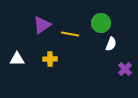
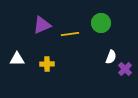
purple triangle: rotated 12 degrees clockwise
yellow line: rotated 18 degrees counterclockwise
white semicircle: moved 13 px down
yellow cross: moved 3 px left, 5 px down
